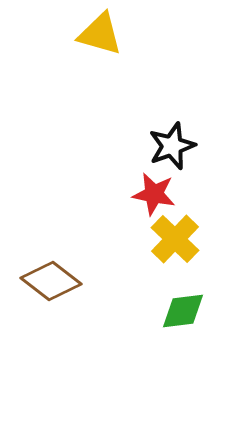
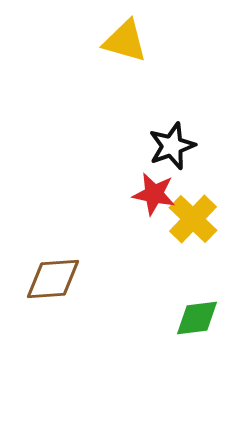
yellow triangle: moved 25 px right, 7 px down
yellow cross: moved 18 px right, 20 px up
brown diamond: moved 2 px right, 2 px up; rotated 42 degrees counterclockwise
green diamond: moved 14 px right, 7 px down
